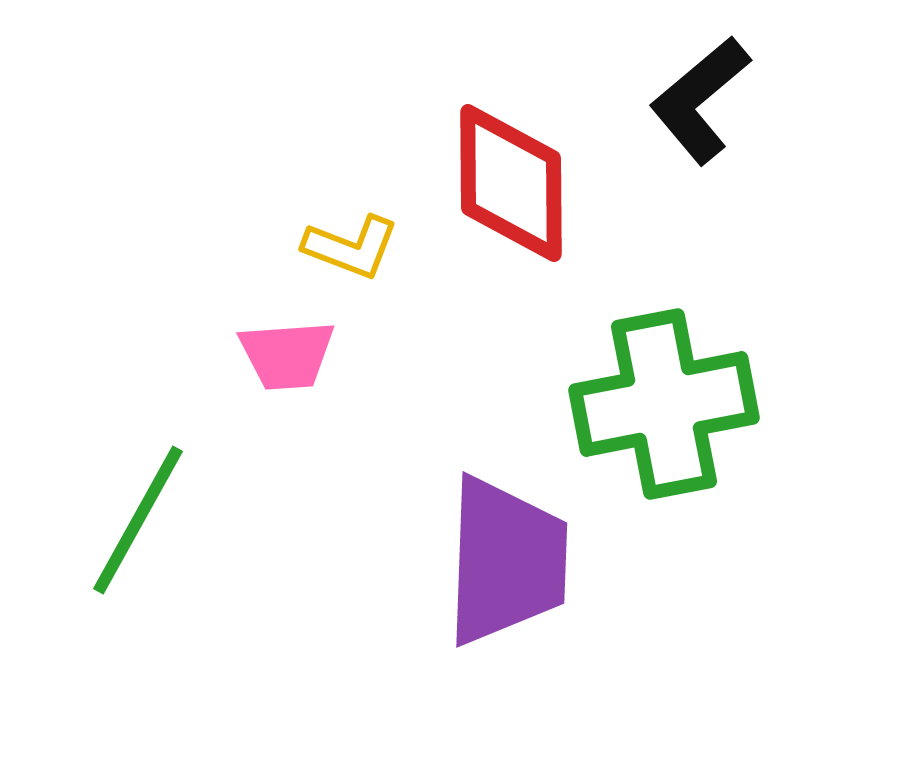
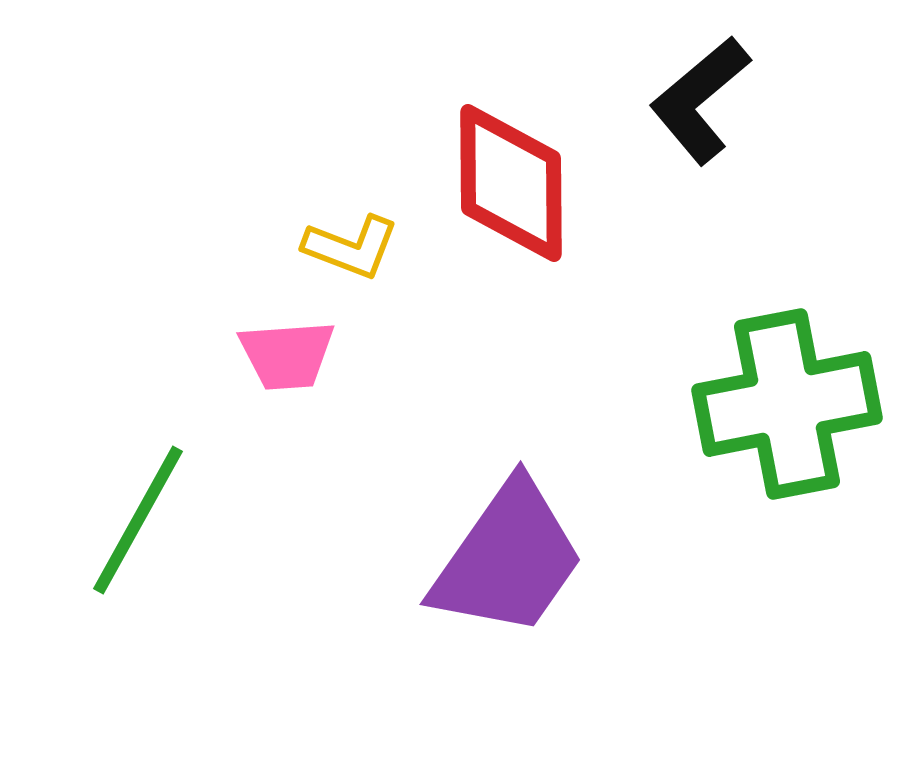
green cross: moved 123 px right
purple trapezoid: moved 2 px right, 2 px up; rotated 33 degrees clockwise
